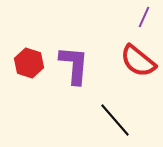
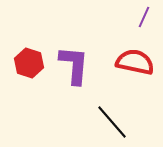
red semicircle: moved 3 px left, 1 px down; rotated 153 degrees clockwise
black line: moved 3 px left, 2 px down
